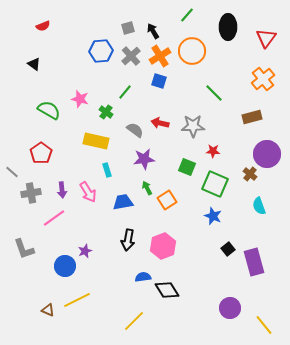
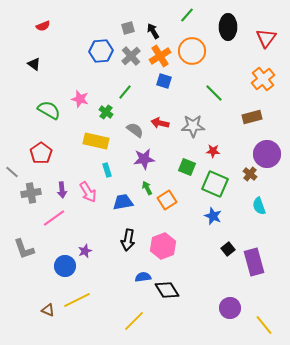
blue square at (159, 81): moved 5 px right
